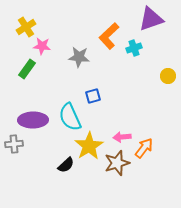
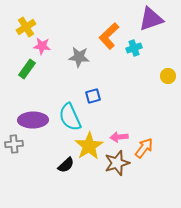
pink arrow: moved 3 px left
